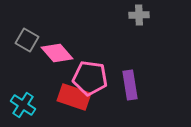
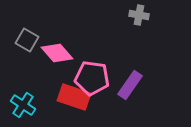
gray cross: rotated 12 degrees clockwise
pink pentagon: moved 2 px right
purple rectangle: rotated 44 degrees clockwise
